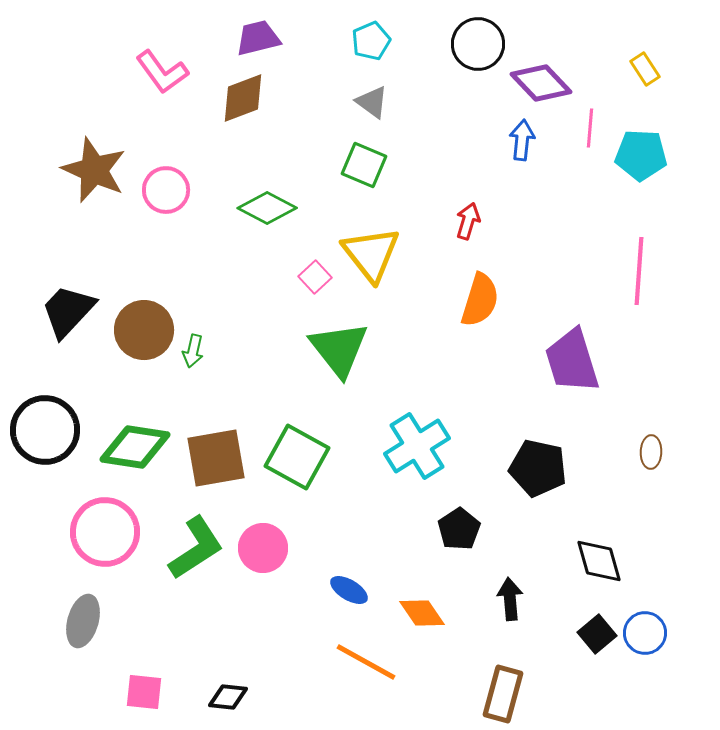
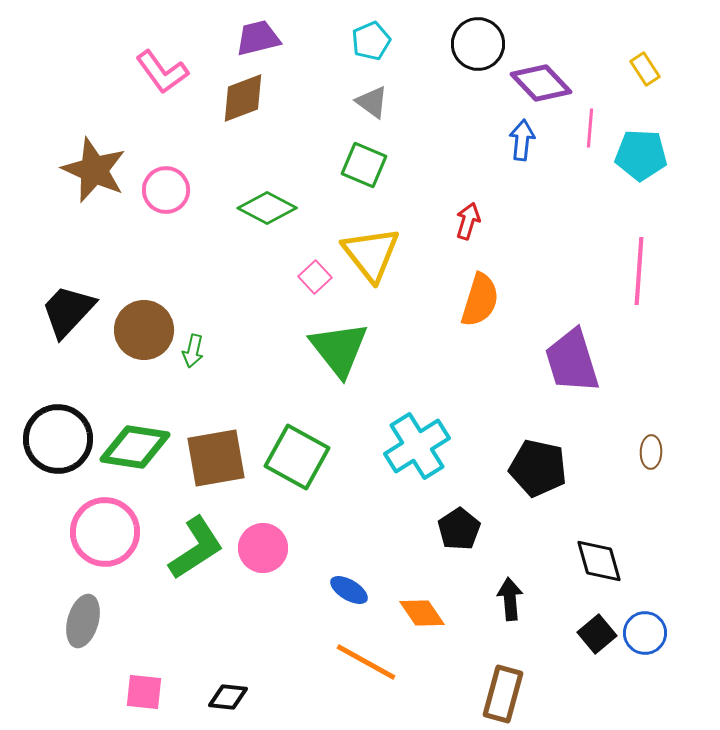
black circle at (45, 430): moved 13 px right, 9 px down
